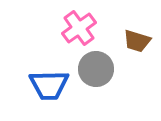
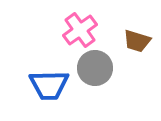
pink cross: moved 1 px right, 2 px down
gray circle: moved 1 px left, 1 px up
